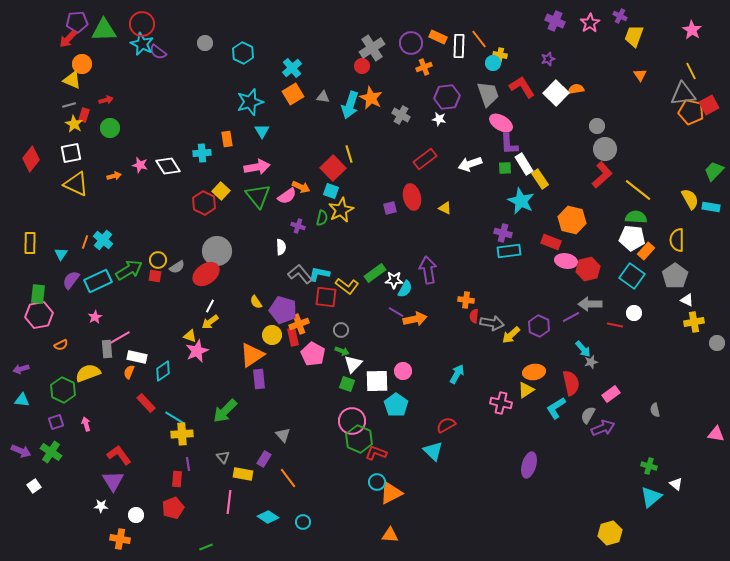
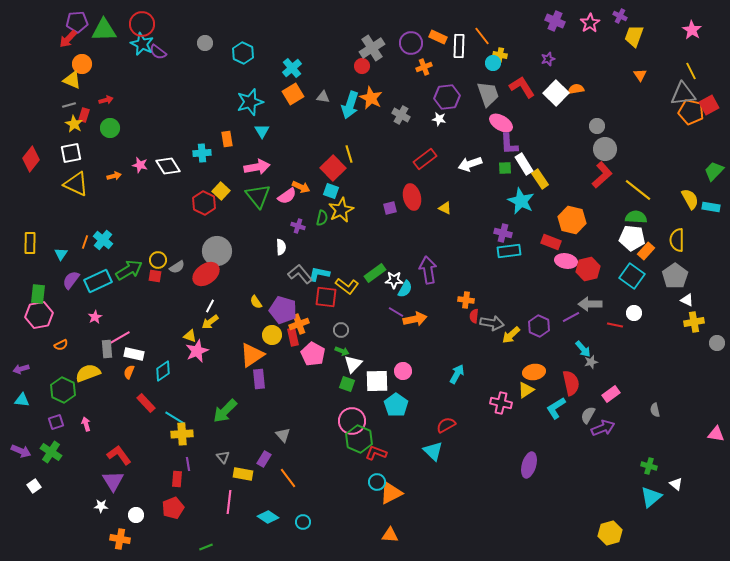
orange line at (479, 39): moved 3 px right, 3 px up
white rectangle at (137, 357): moved 3 px left, 3 px up
